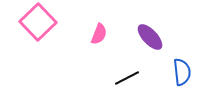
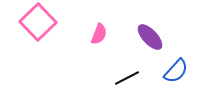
blue semicircle: moved 6 px left, 1 px up; rotated 48 degrees clockwise
